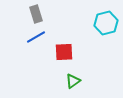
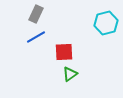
gray rectangle: rotated 42 degrees clockwise
green triangle: moved 3 px left, 7 px up
